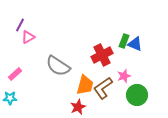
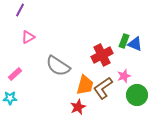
purple line: moved 15 px up
